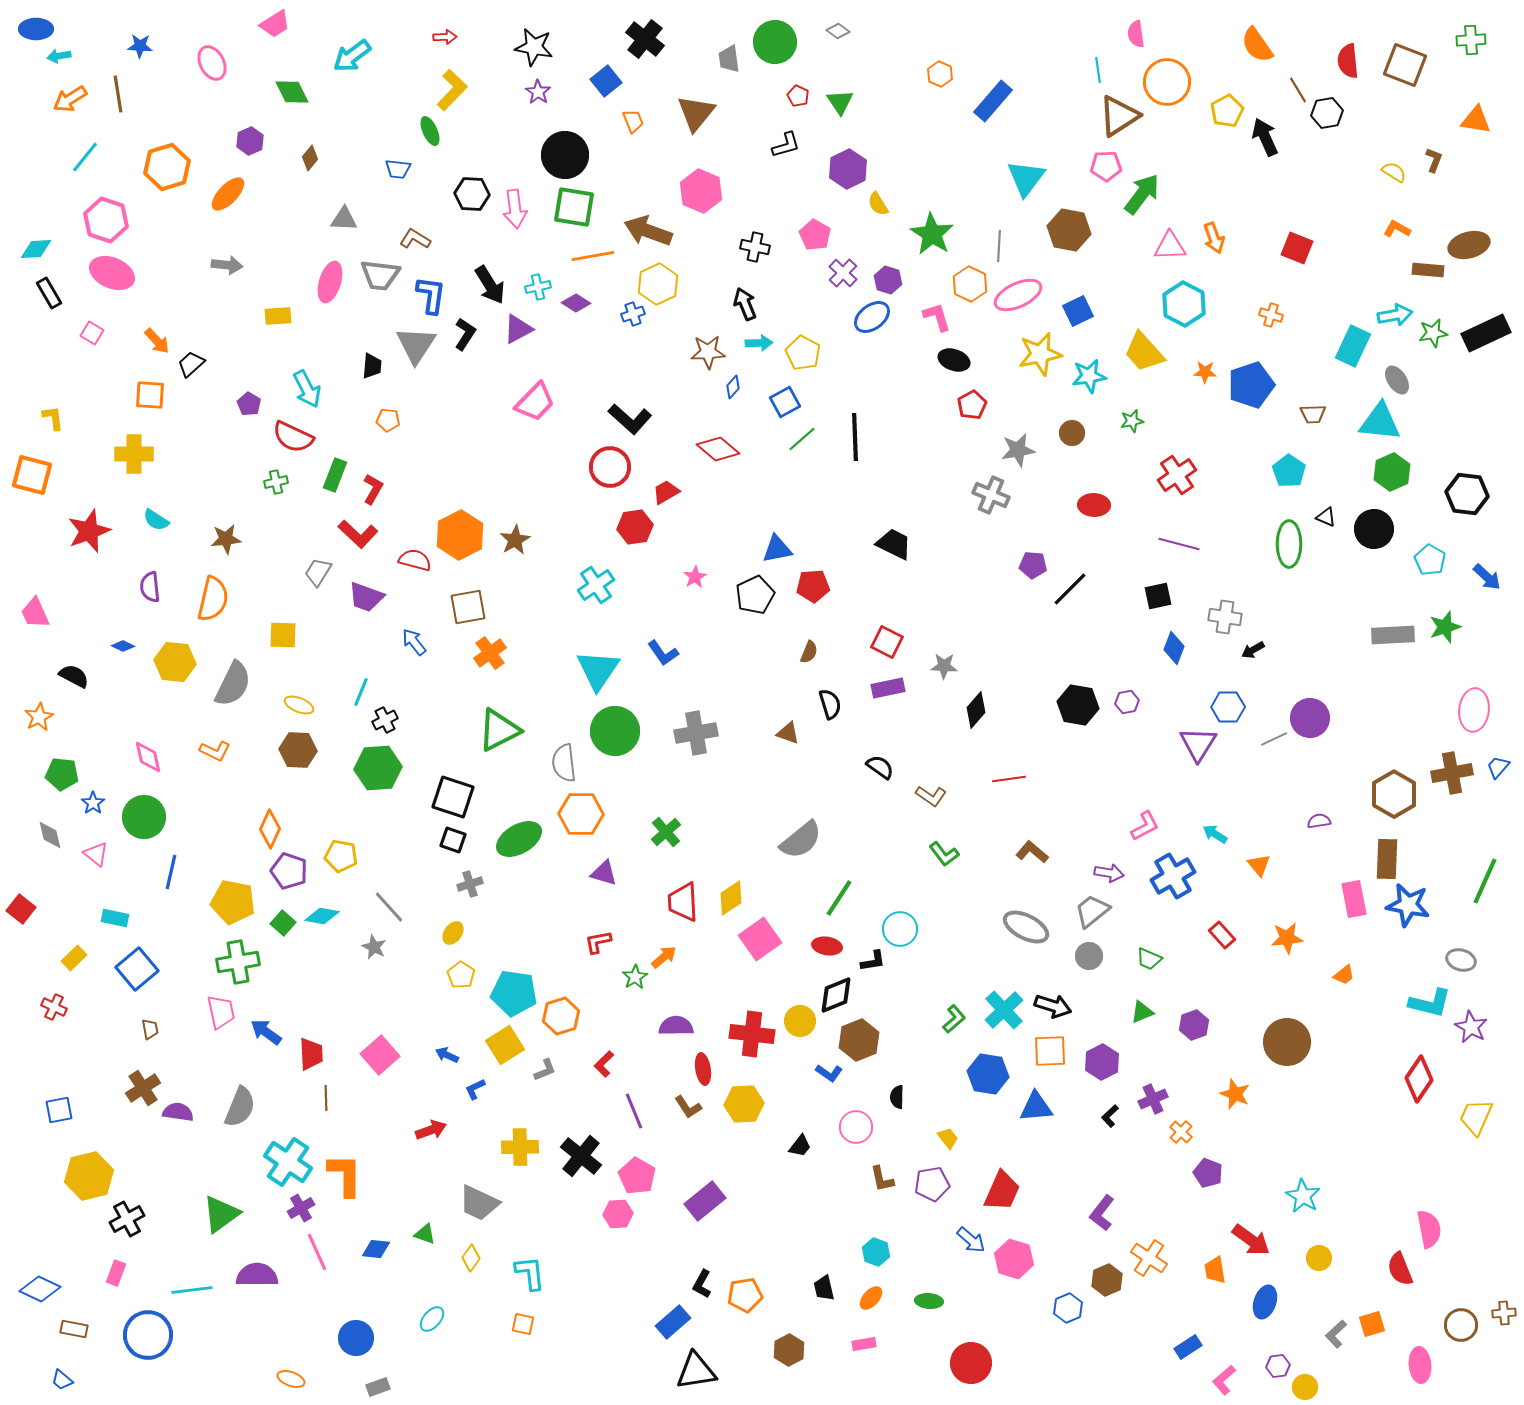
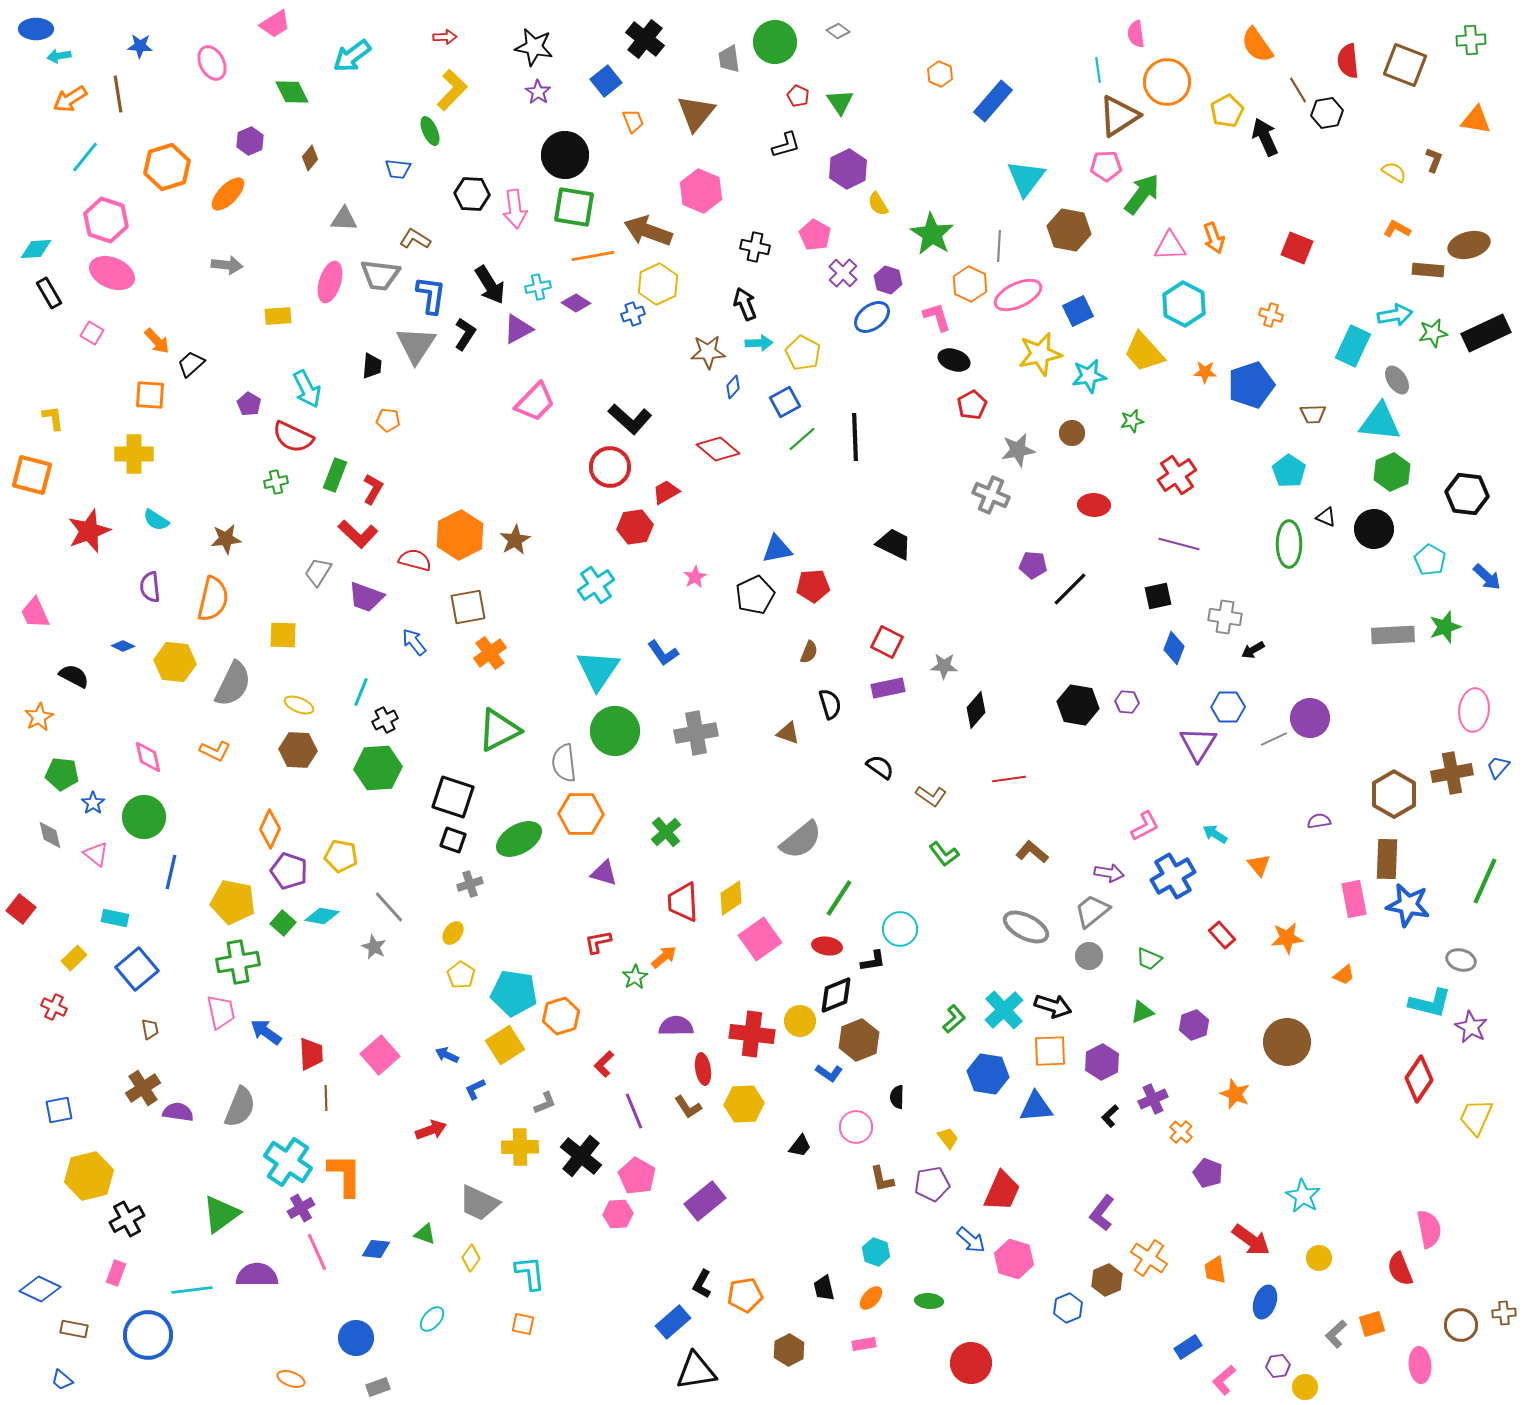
purple hexagon at (1127, 702): rotated 15 degrees clockwise
gray L-shape at (545, 1070): moved 33 px down
